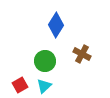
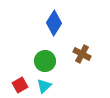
blue diamond: moved 2 px left, 2 px up
